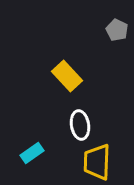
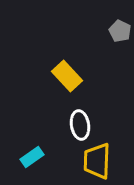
gray pentagon: moved 3 px right, 1 px down
cyan rectangle: moved 4 px down
yellow trapezoid: moved 1 px up
